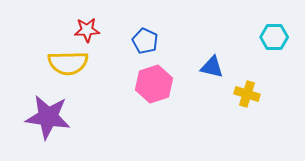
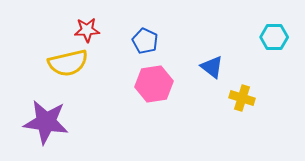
yellow semicircle: rotated 12 degrees counterclockwise
blue triangle: rotated 25 degrees clockwise
pink hexagon: rotated 9 degrees clockwise
yellow cross: moved 5 px left, 4 px down
purple star: moved 2 px left, 5 px down
